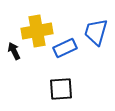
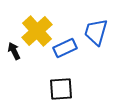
yellow cross: rotated 32 degrees counterclockwise
